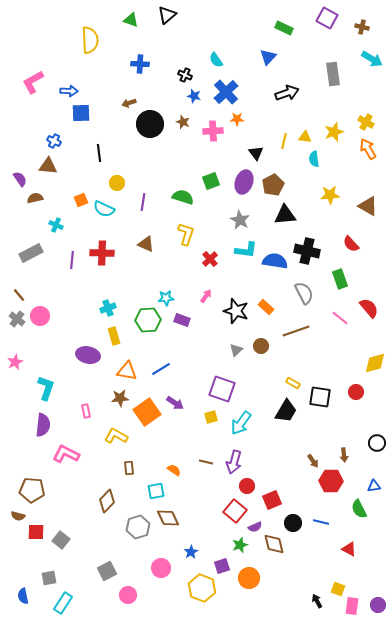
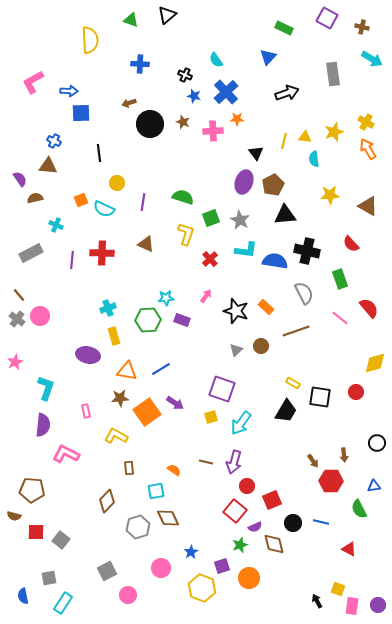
green square at (211, 181): moved 37 px down
brown semicircle at (18, 516): moved 4 px left
